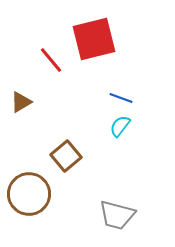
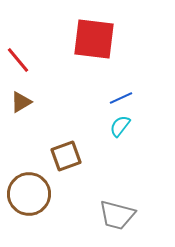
red square: rotated 21 degrees clockwise
red line: moved 33 px left
blue line: rotated 45 degrees counterclockwise
brown square: rotated 20 degrees clockwise
